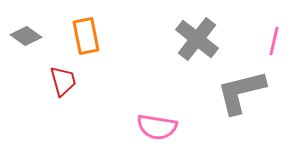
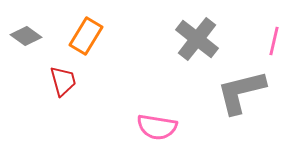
orange rectangle: rotated 42 degrees clockwise
